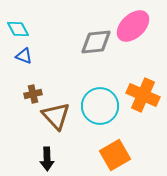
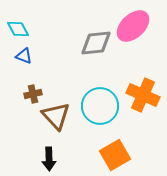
gray diamond: moved 1 px down
black arrow: moved 2 px right
